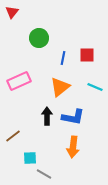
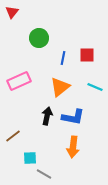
black arrow: rotated 12 degrees clockwise
